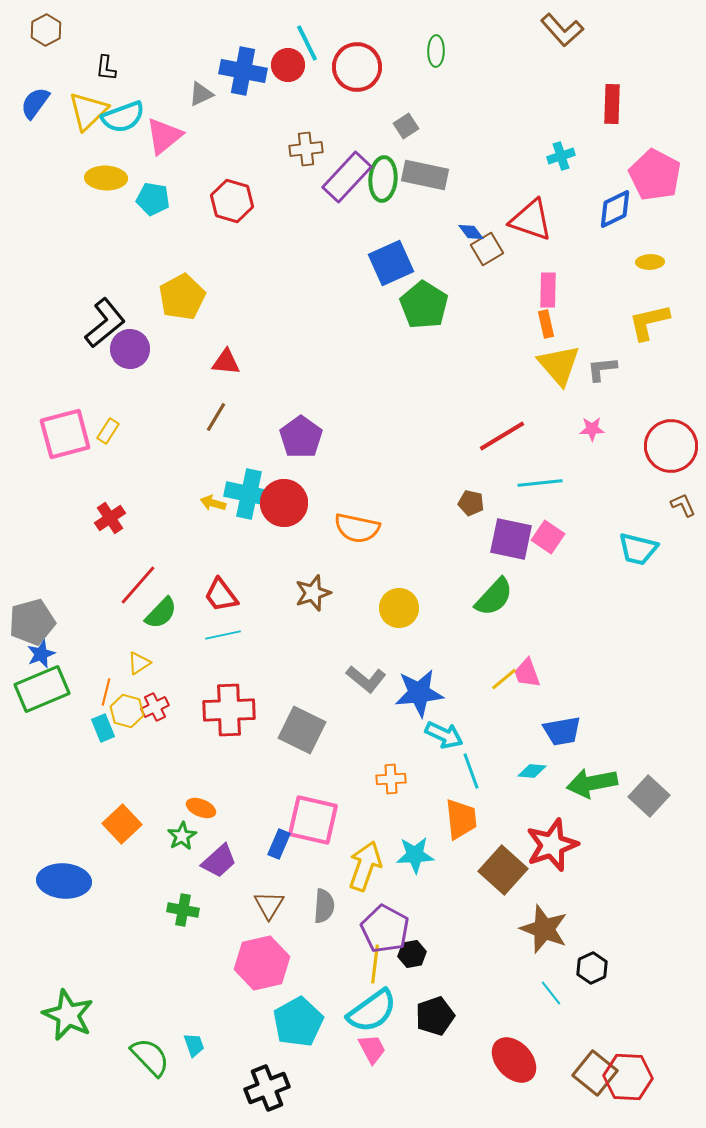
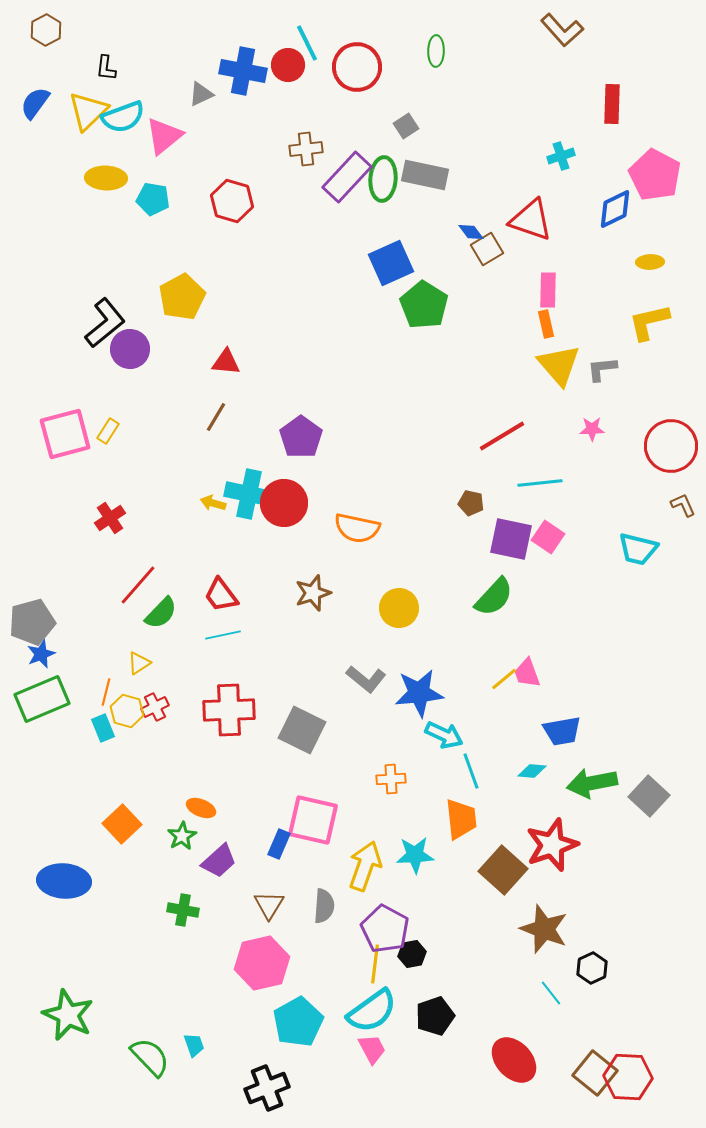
green rectangle at (42, 689): moved 10 px down
